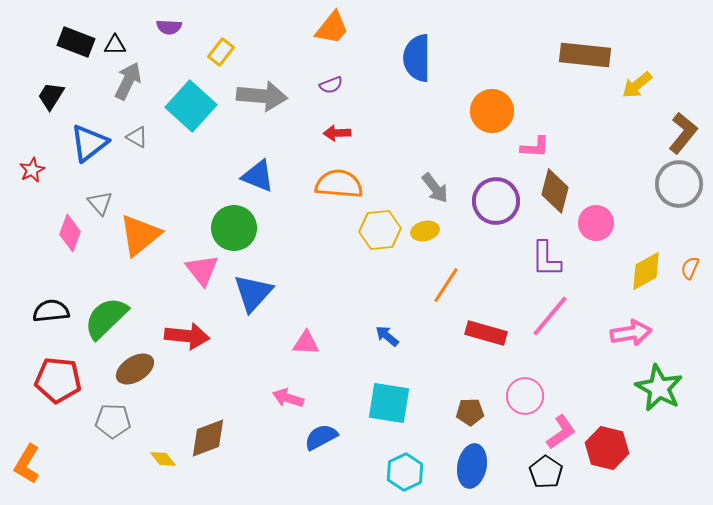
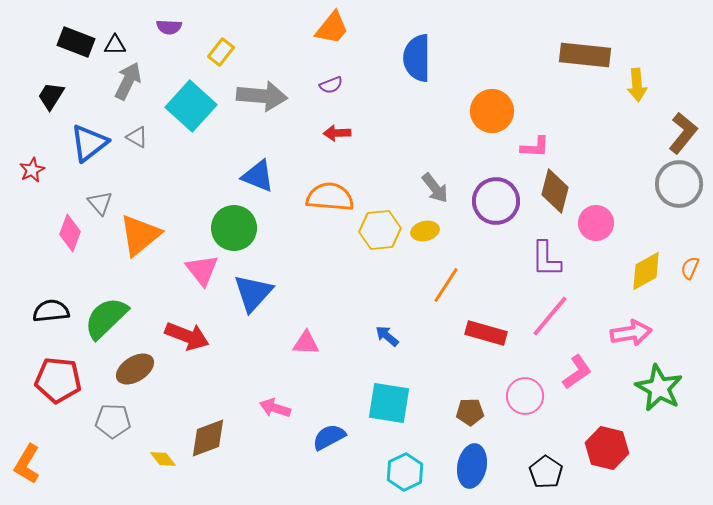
yellow arrow at (637, 85): rotated 56 degrees counterclockwise
orange semicircle at (339, 184): moved 9 px left, 13 px down
red arrow at (187, 336): rotated 15 degrees clockwise
pink arrow at (288, 398): moved 13 px left, 10 px down
pink L-shape at (561, 432): moved 16 px right, 60 px up
blue semicircle at (321, 437): moved 8 px right
